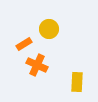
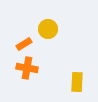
yellow circle: moved 1 px left
orange cross: moved 10 px left, 3 px down; rotated 15 degrees counterclockwise
